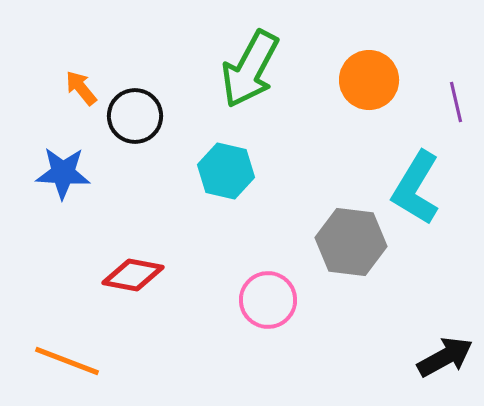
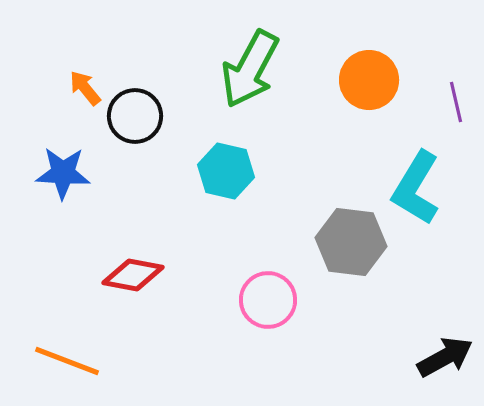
orange arrow: moved 4 px right
